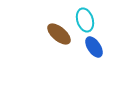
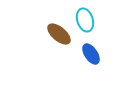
blue ellipse: moved 3 px left, 7 px down
